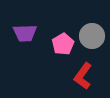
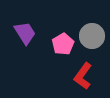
purple trapezoid: rotated 120 degrees counterclockwise
